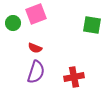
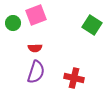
pink square: moved 1 px down
green square: rotated 24 degrees clockwise
red semicircle: rotated 24 degrees counterclockwise
red cross: moved 1 px down; rotated 24 degrees clockwise
